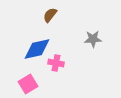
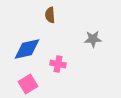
brown semicircle: rotated 42 degrees counterclockwise
blue diamond: moved 10 px left
pink cross: moved 2 px right, 1 px down
